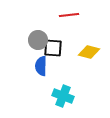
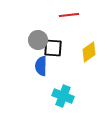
yellow diamond: rotated 50 degrees counterclockwise
